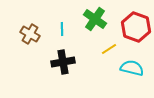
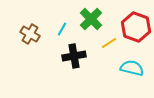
green cross: moved 4 px left; rotated 10 degrees clockwise
cyan line: rotated 32 degrees clockwise
yellow line: moved 6 px up
black cross: moved 11 px right, 6 px up
